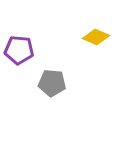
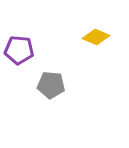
gray pentagon: moved 1 px left, 2 px down
